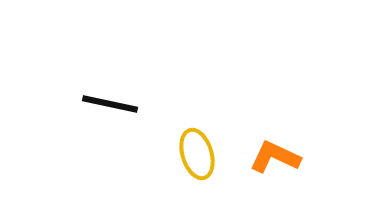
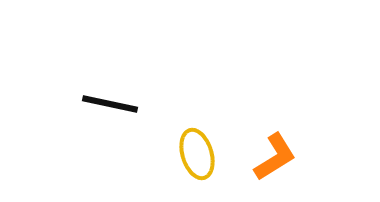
orange L-shape: rotated 123 degrees clockwise
